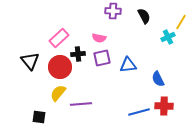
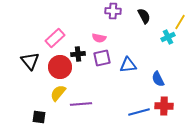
yellow line: moved 1 px left
pink rectangle: moved 4 px left
